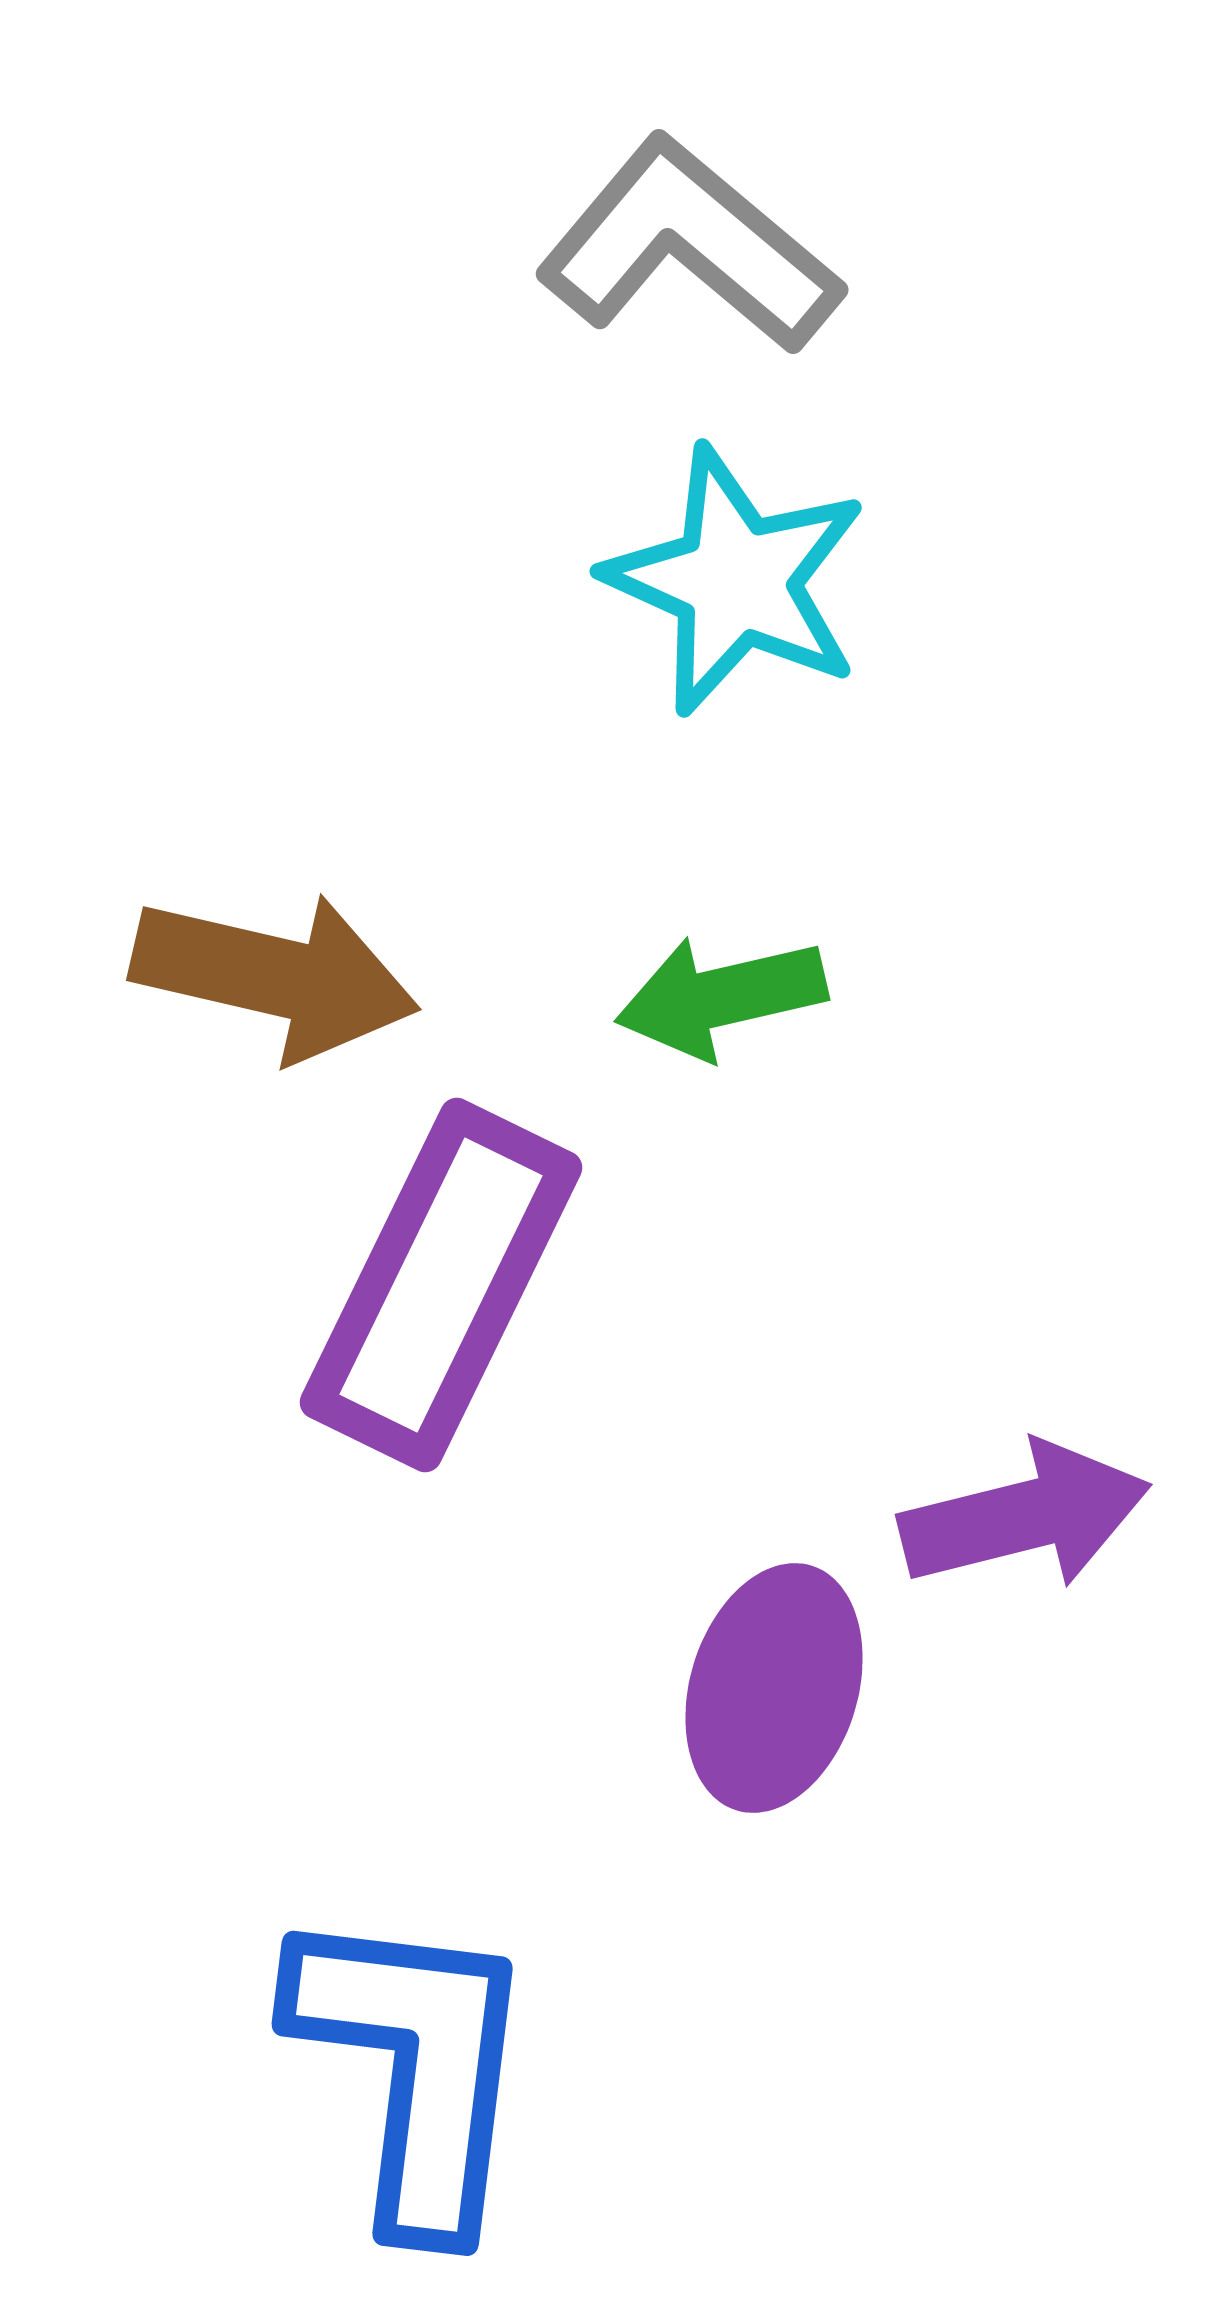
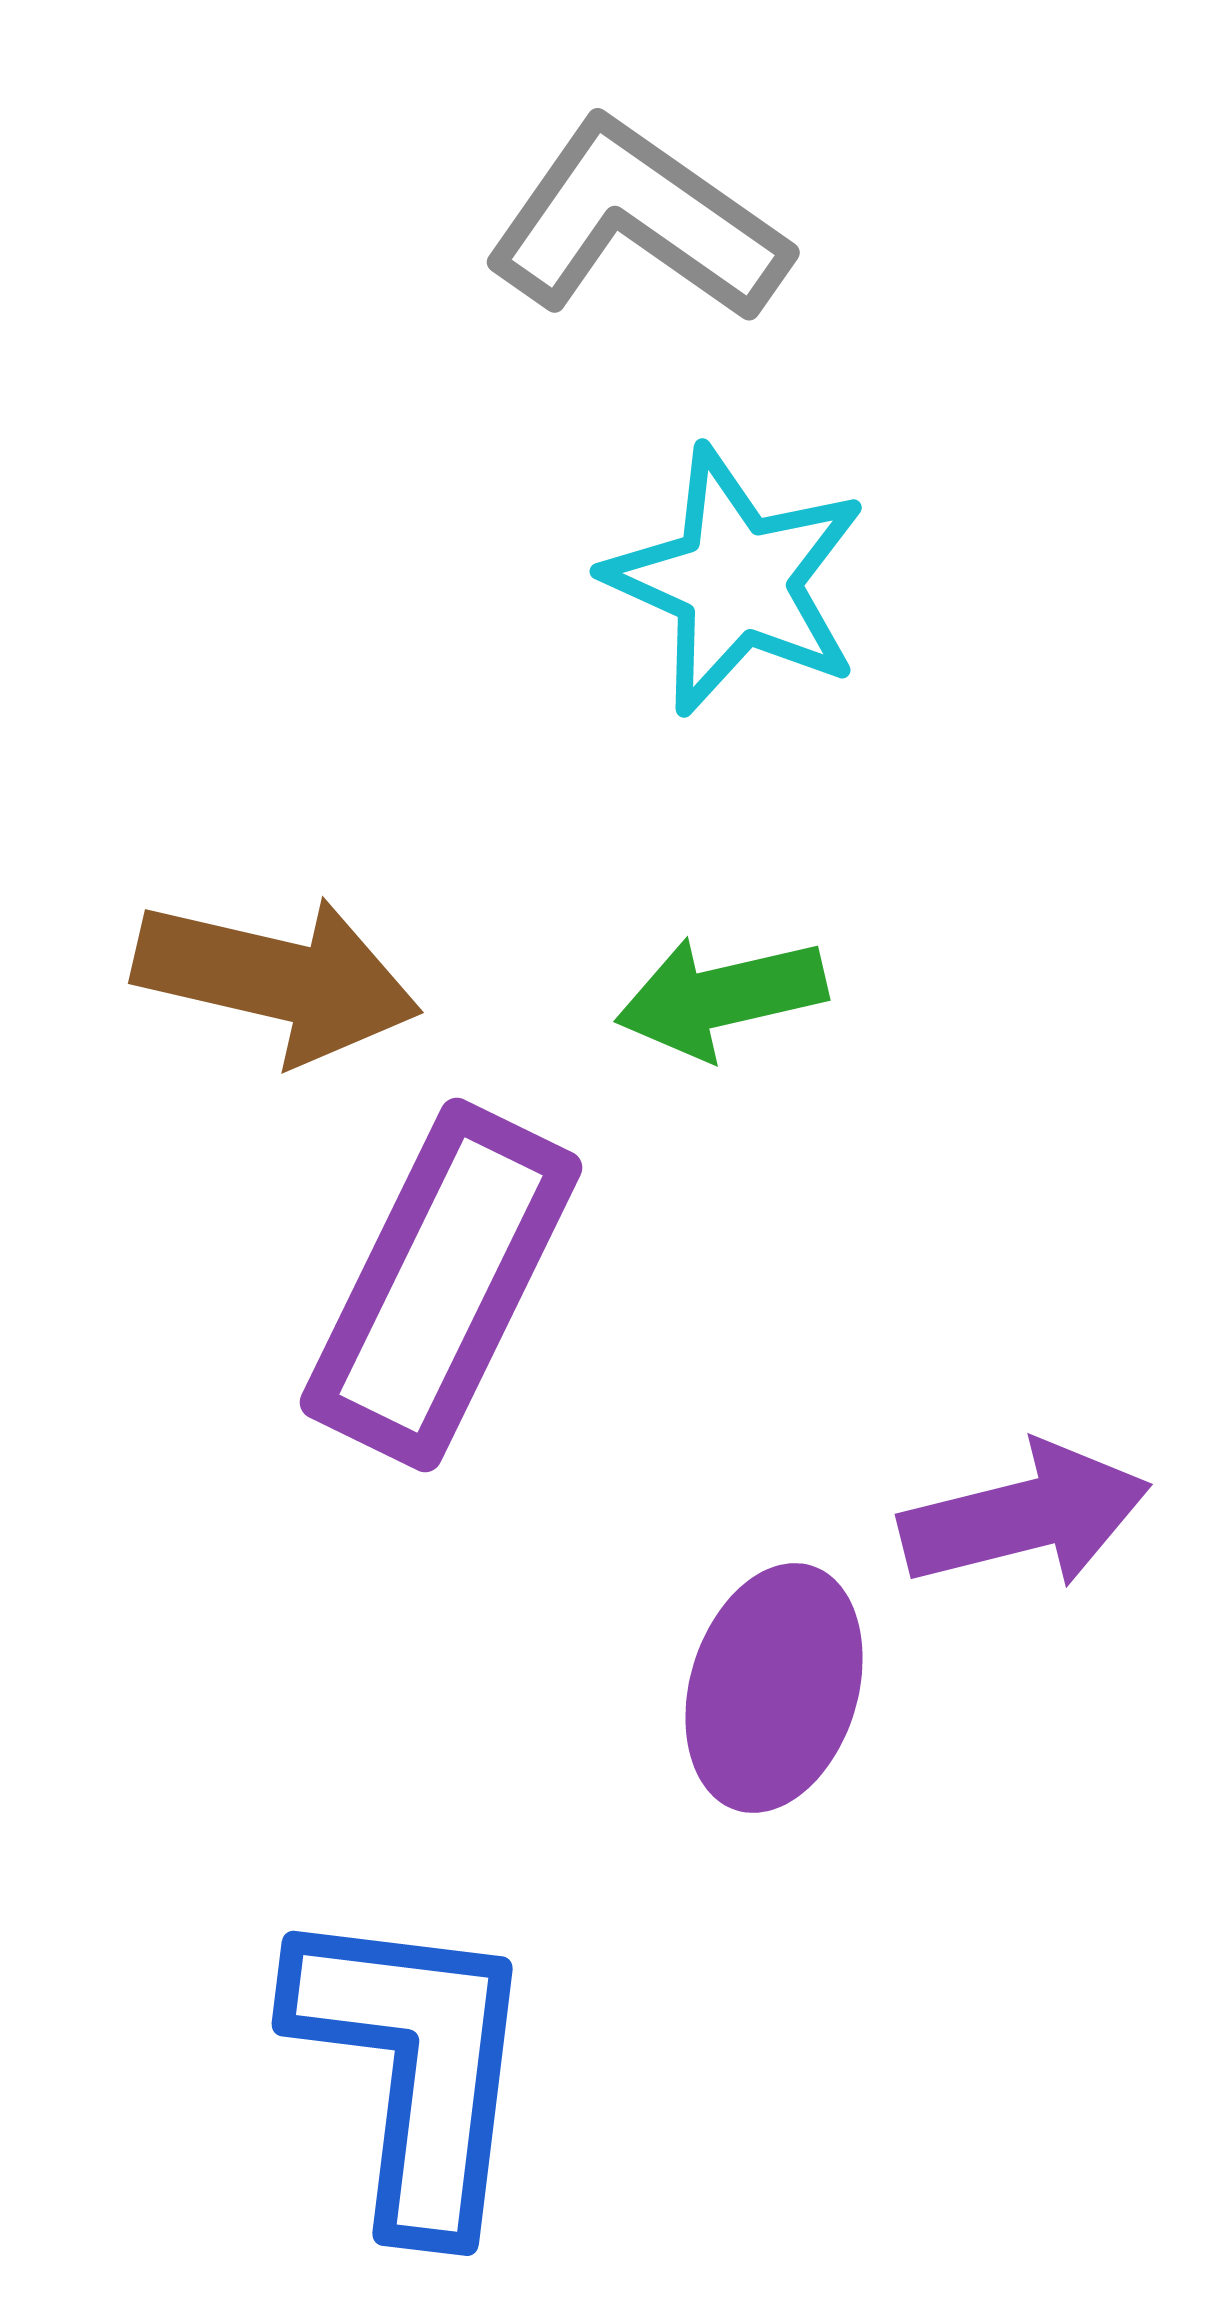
gray L-shape: moved 52 px left, 24 px up; rotated 5 degrees counterclockwise
brown arrow: moved 2 px right, 3 px down
